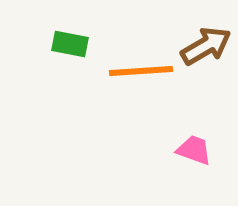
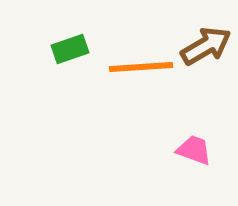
green rectangle: moved 5 px down; rotated 30 degrees counterclockwise
orange line: moved 4 px up
